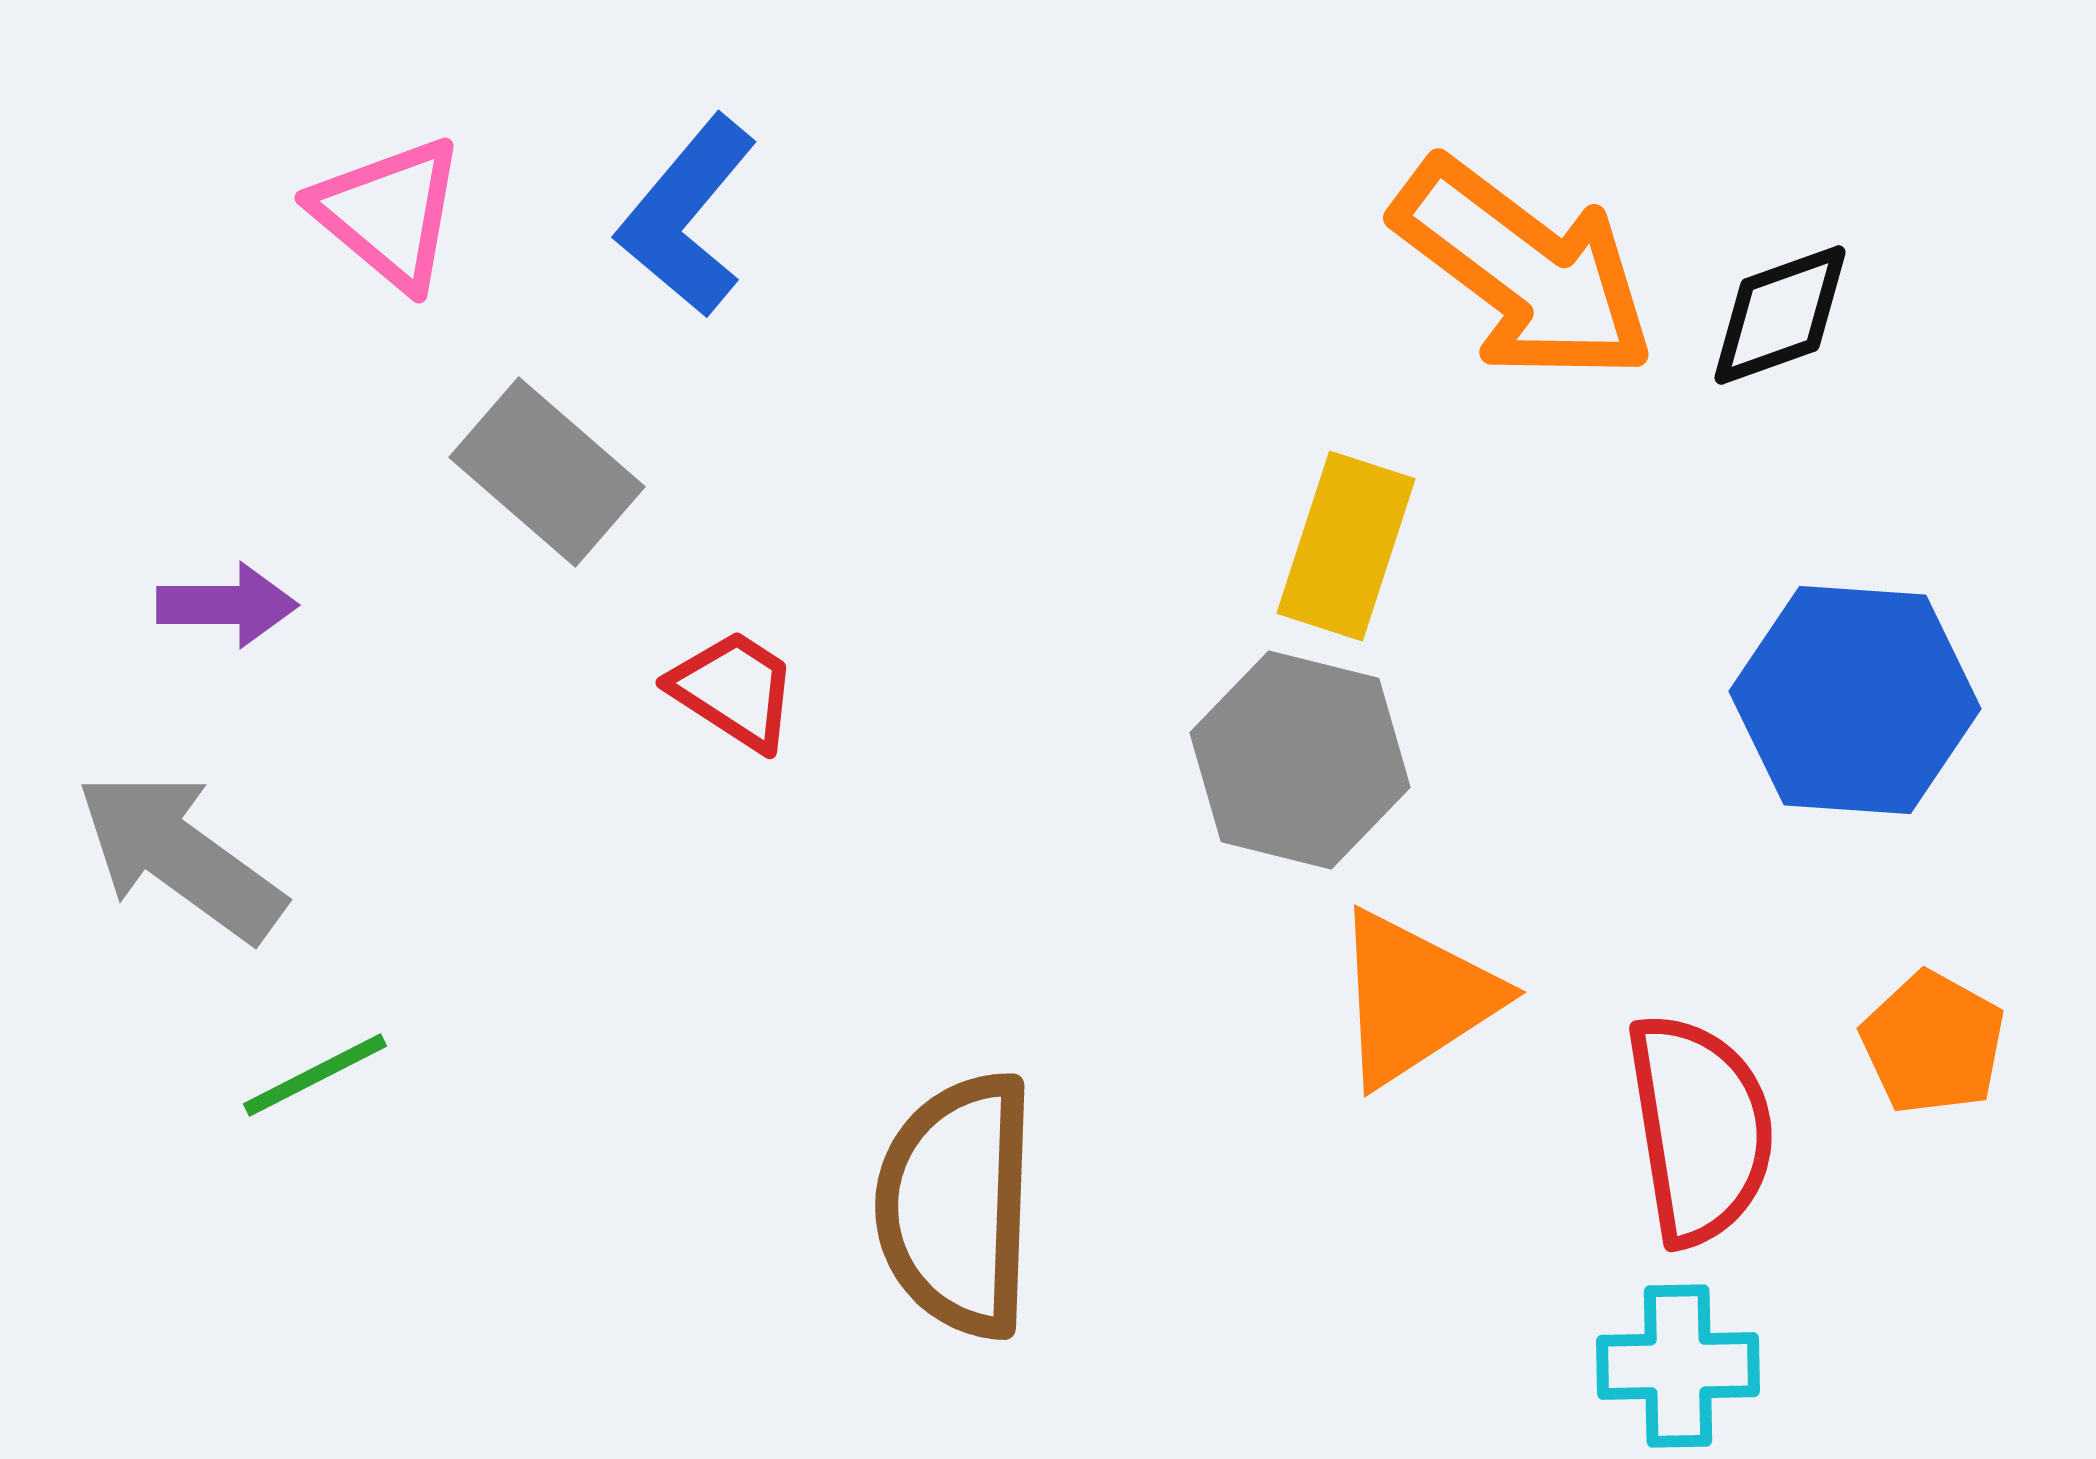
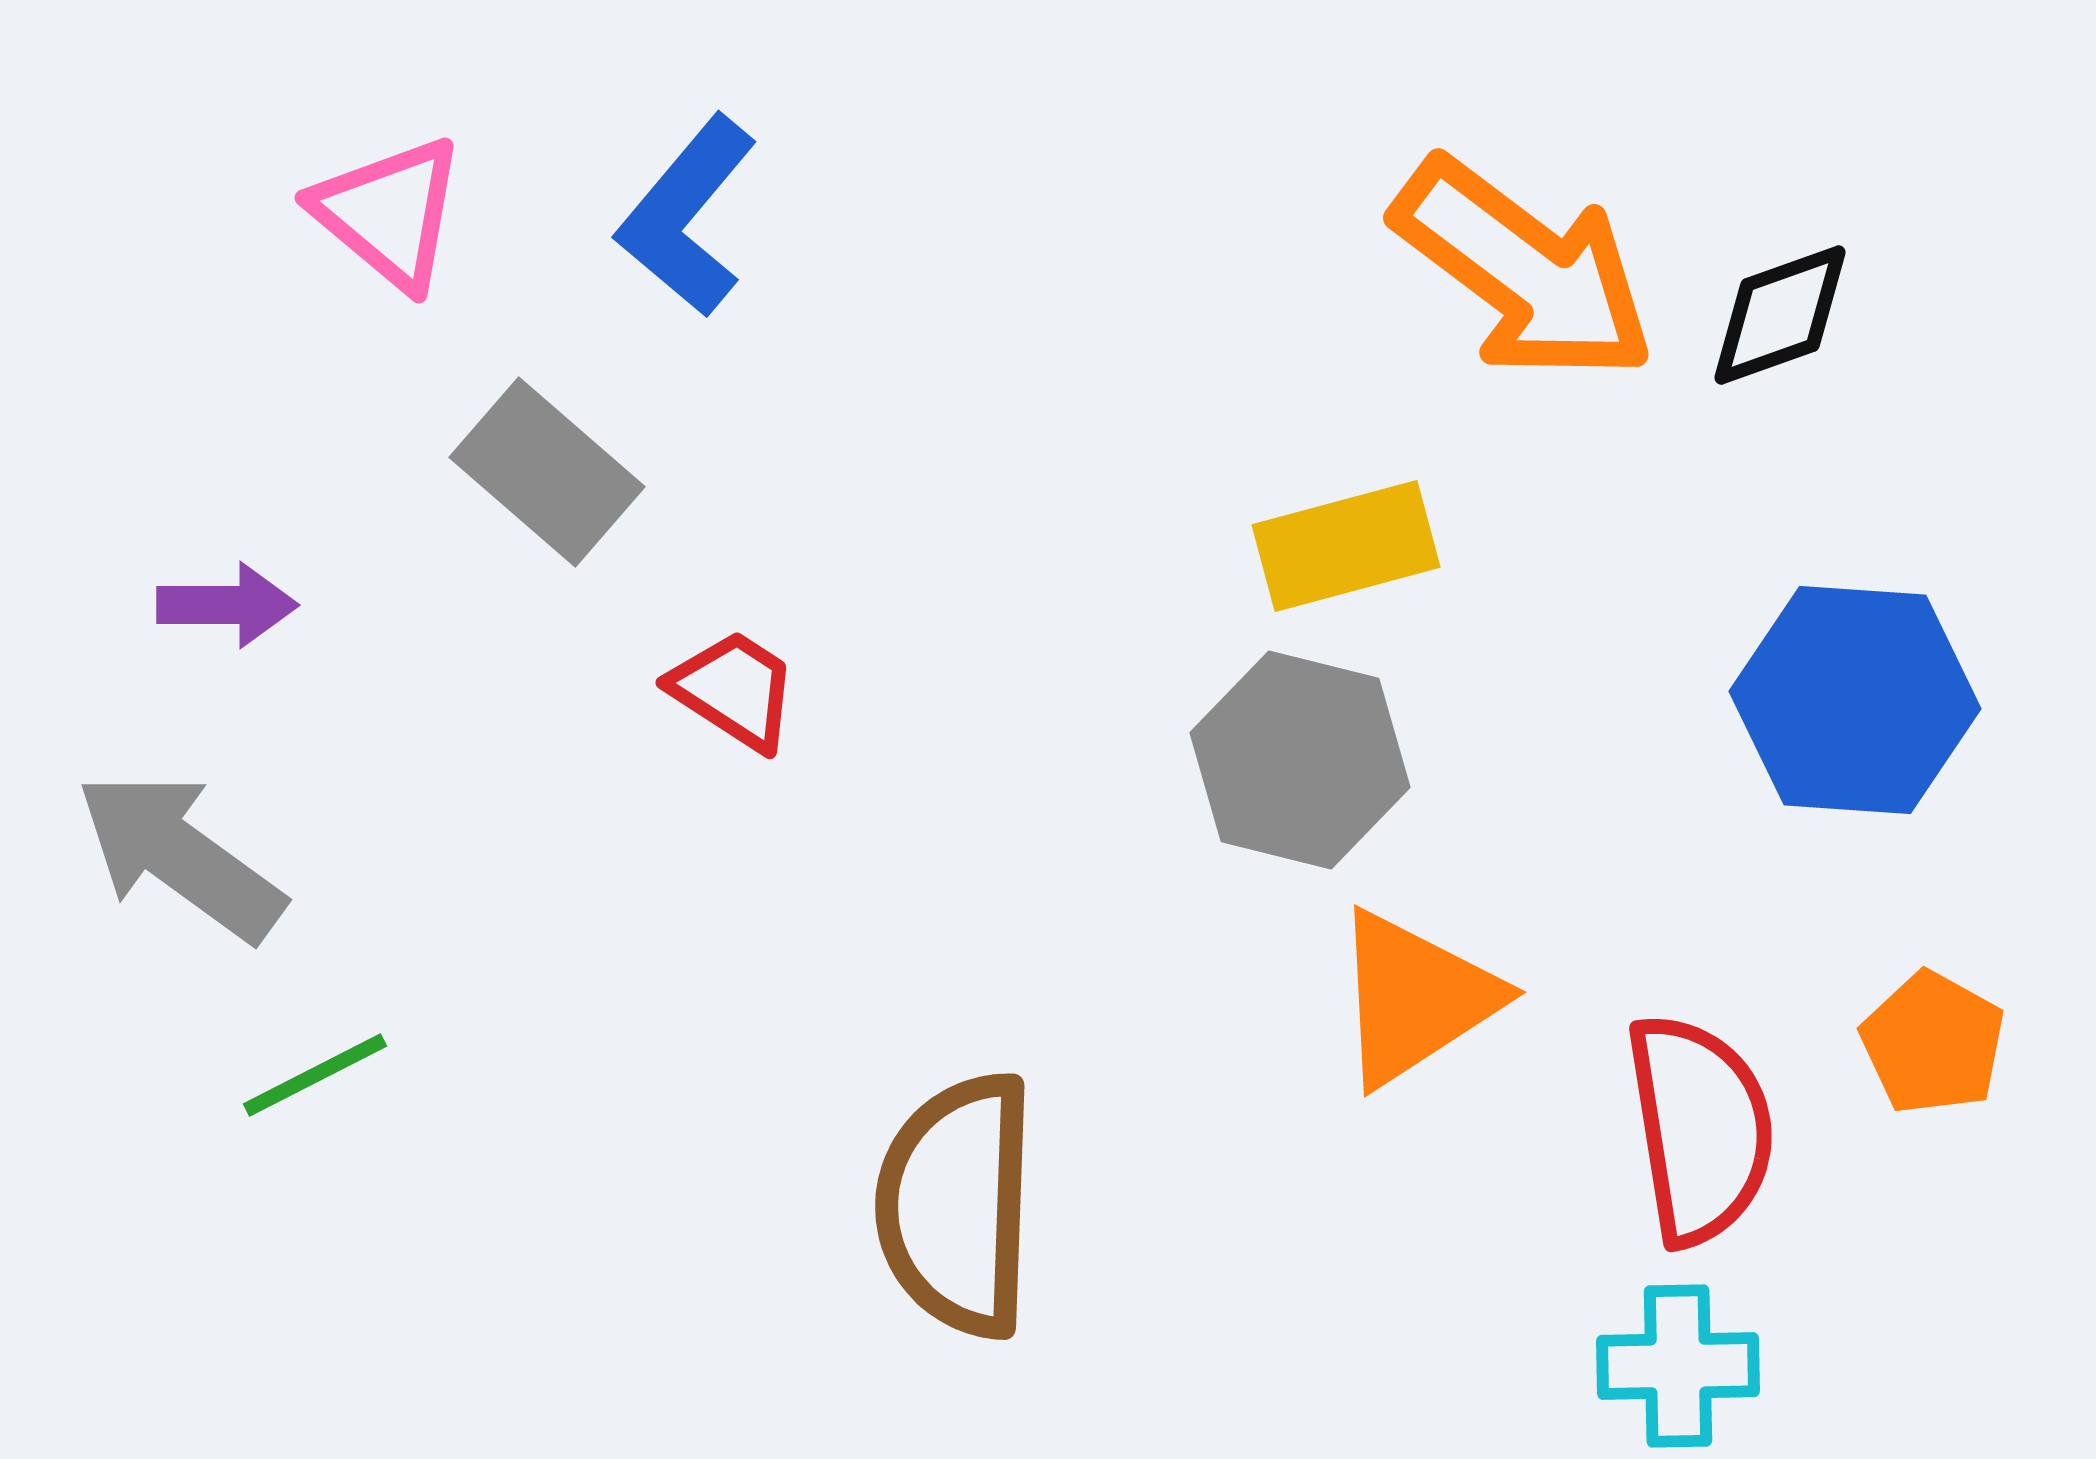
yellow rectangle: rotated 57 degrees clockwise
